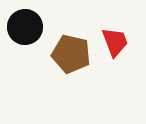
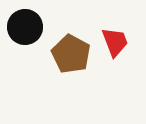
brown pentagon: rotated 15 degrees clockwise
